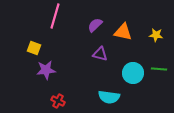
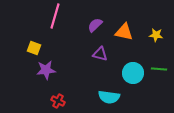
orange triangle: moved 1 px right
